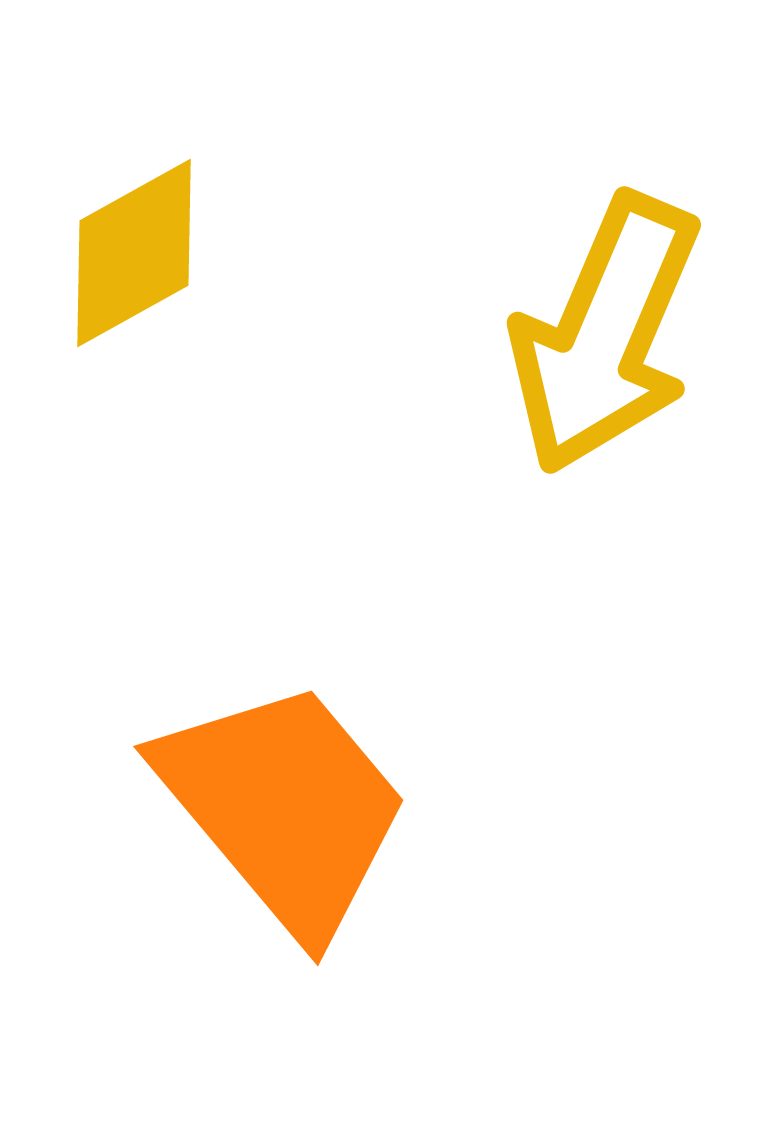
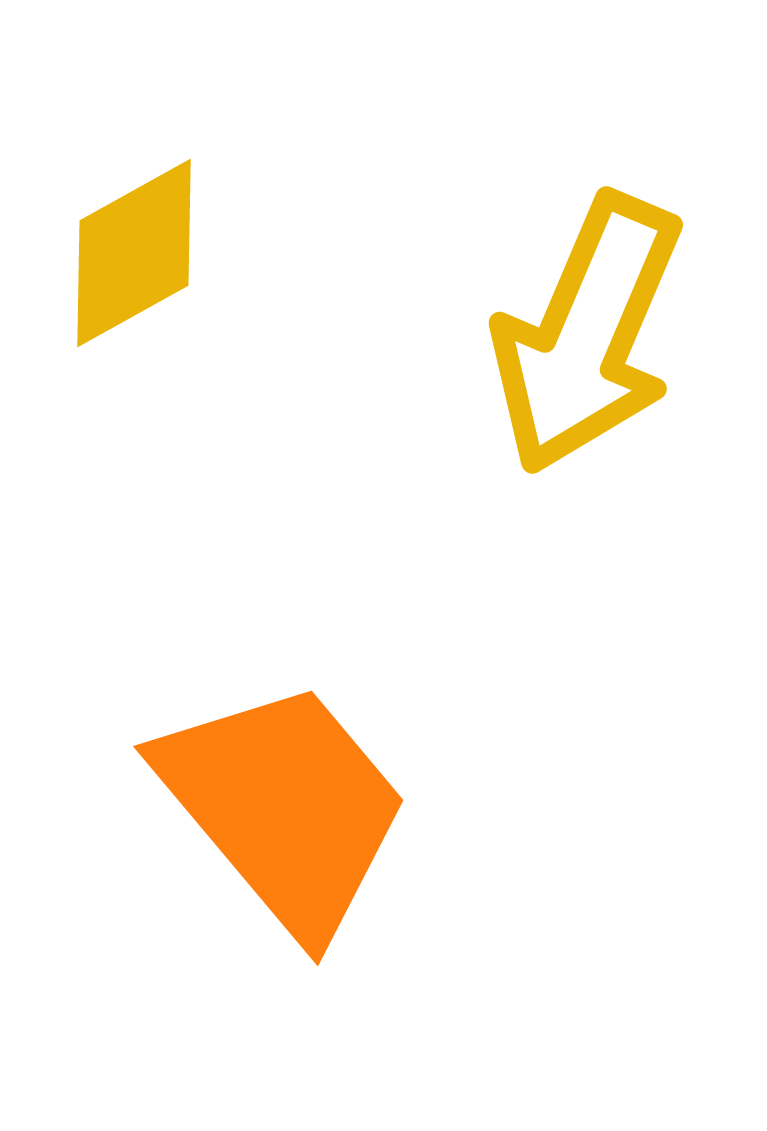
yellow arrow: moved 18 px left
